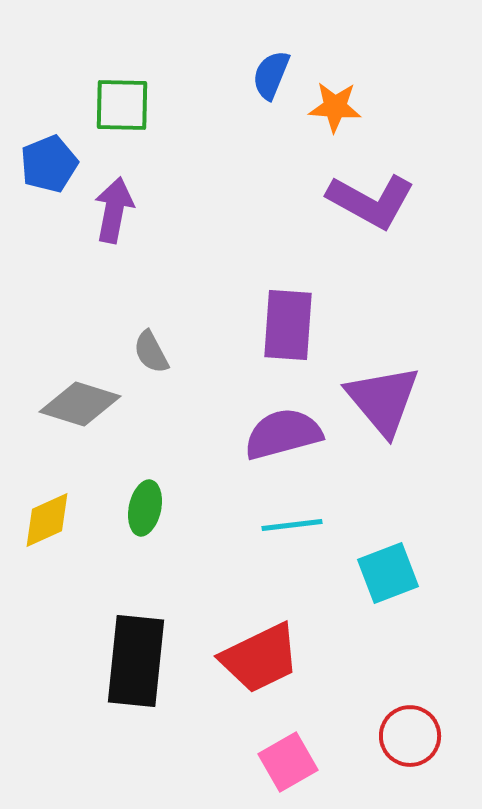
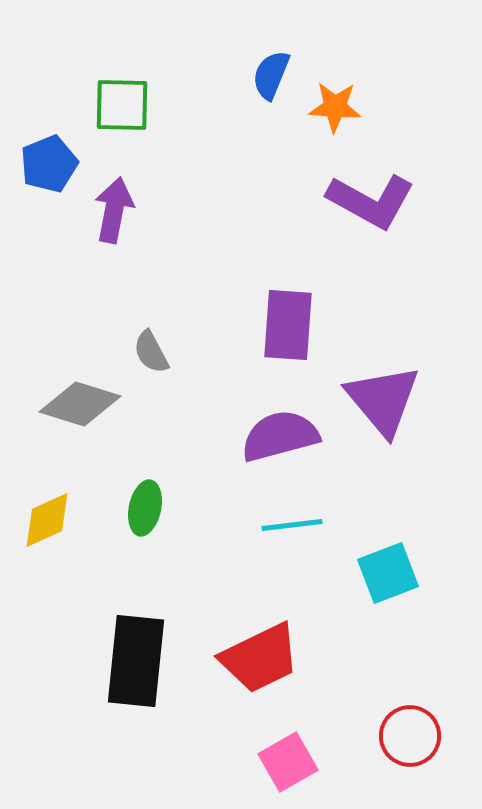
purple semicircle: moved 3 px left, 2 px down
